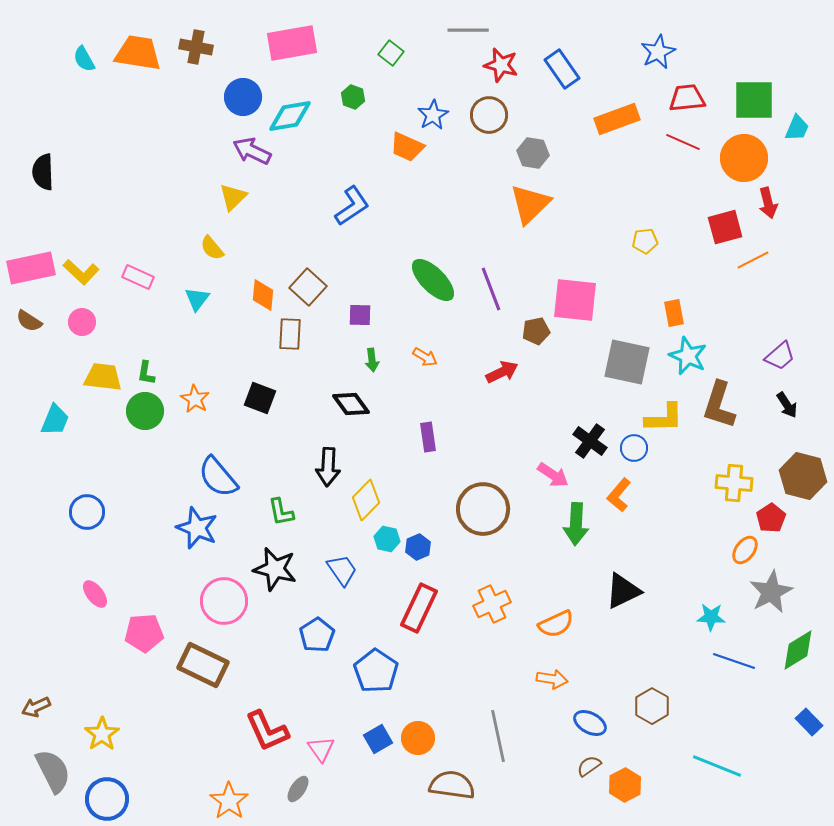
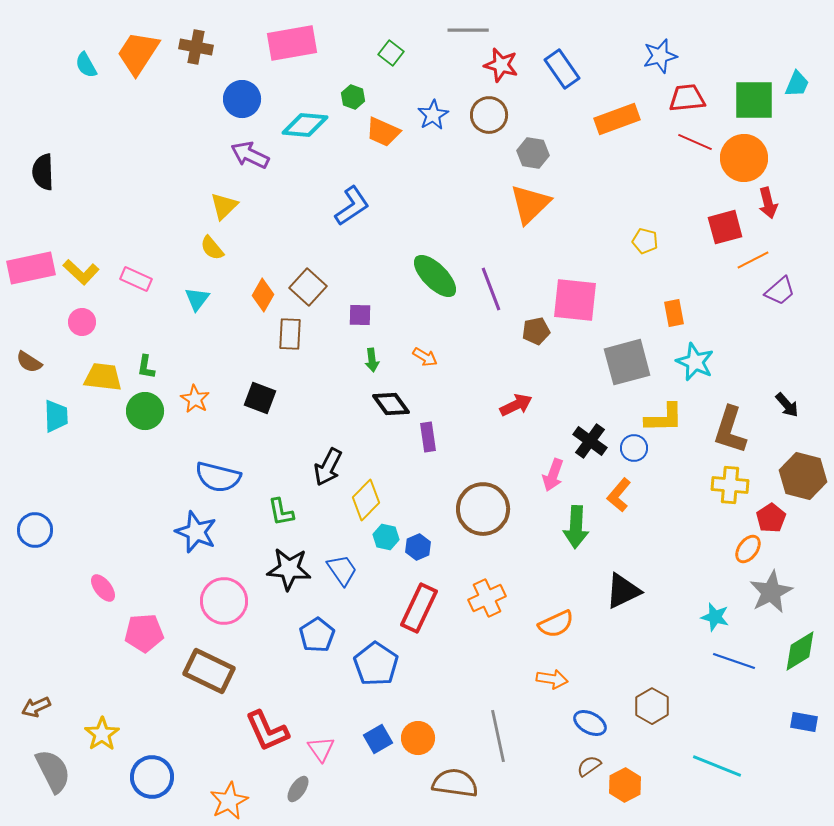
blue star at (658, 52): moved 2 px right, 4 px down; rotated 12 degrees clockwise
orange trapezoid at (138, 53): rotated 66 degrees counterclockwise
cyan semicircle at (84, 59): moved 2 px right, 6 px down
blue circle at (243, 97): moved 1 px left, 2 px down
cyan diamond at (290, 116): moved 15 px right, 9 px down; rotated 15 degrees clockwise
cyan trapezoid at (797, 128): moved 44 px up
red line at (683, 142): moved 12 px right
orange trapezoid at (407, 147): moved 24 px left, 15 px up
purple arrow at (252, 151): moved 2 px left, 4 px down
yellow triangle at (233, 197): moved 9 px left, 9 px down
yellow pentagon at (645, 241): rotated 20 degrees clockwise
pink rectangle at (138, 277): moved 2 px left, 2 px down
green ellipse at (433, 280): moved 2 px right, 4 px up
orange diamond at (263, 295): rotated 24 degrees clockwise
brown semicircle at (29, 321): moved 41 px down
cyan star at (688, 356): moved 7 px right, 6 px down
purple trapezoid at (780, 356): moved 65 px up
gray square at (627, 362): rotated 27 degrees counterclockwise
red arrow at (502, 372): moved 14 px right, 33 px down
green L-shape at (146, 373): moved 6 px up
black diamond at (351, 404): moved 40 px right
brown L-shape at (719, 405): moved 11 px right, 25 px down
black arrow at (787, 405): rotated 8 degrees counterclockwise
cyan trapezoid at (55, 420): moved 1 px right, 4 px up; rotated 24 degrees counterclockwise
black arrow at (328, 467): rotated 24 degrees clockwise
pink arrow at (553, 475): rotated 76 degrees clockwise
blue semicircle at (218, 477): rotated 36 degrees counterclockwise
yellow cross at (734, 483): moved 4 px left, 2 px down
blue circle at (87, 512): moved 52 px left, 18 px down
green arrow at (576, 524): moved 3 px down
blue star at (197, 528): moved 1 px left, 4 px down
cyan hexagon at (387, 539): moved 1 px left, 2 px up
orange ellipse at (745, 550): moved 3 px right, 1 px up
black star at (275, 569): moved 14 px right; rotated 9 degrees counterclockwise
pink ellipse at (95, 594): moved 8 px right, 6 px up
orange cross at (492, 604): moved 5 px left, 6 px up
cyan star at (711, 617): moved 4 px right; rotated 12 degrees clockwise
green diamond at (798, 650): moved 2 px right, 1 px down
brown rectangle at (203, 665): moved 6 px right, 6 px down
blue pentagon at (376, 671): moved 7 px up
blue rectangle at (809, 722): moved 5 px left; rotated 36 degrees counterclockwise
brown semicircle at (452, 785): moved 3 px right, 2 px up
blue circle at (107, 799): moved 45 px right, 22 px up
orange star at (229, 801): rotated 9 degrees clockwise
